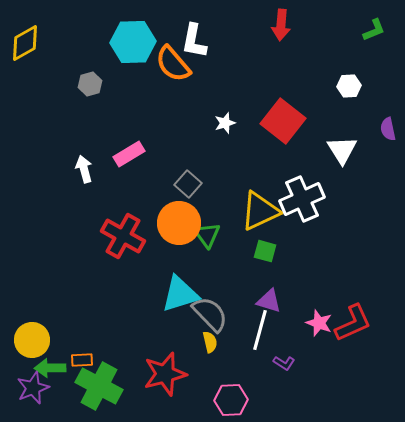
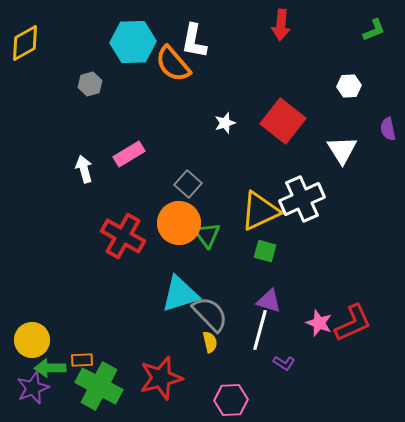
red star: moved 4 px left, 4 px down
